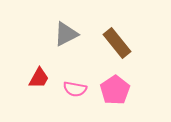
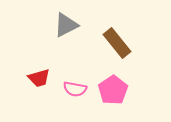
gray triangle: moved 9 px up
red trapezoid: rotated 45 degrees clockwise
pink pentagon: moved 2 px left
